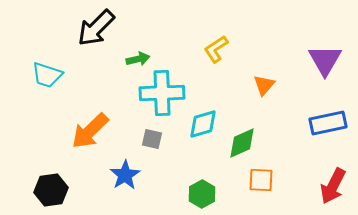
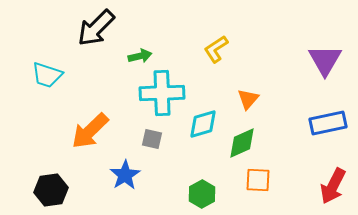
green arrow: moved 2 px right, 3 px up
orange triangle: moved 16 px left, 14 px down
orange square: moved 3 px left
